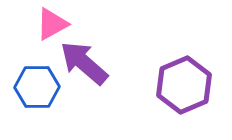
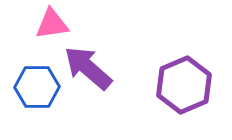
pink triangle: rotated 21 degrees clockwise
purple arrow: moved 4 px right, 5 px down
